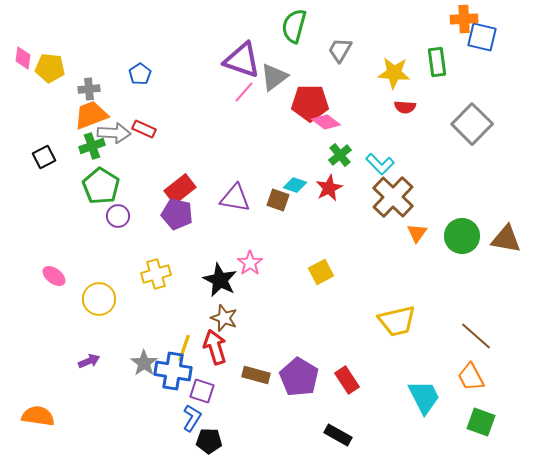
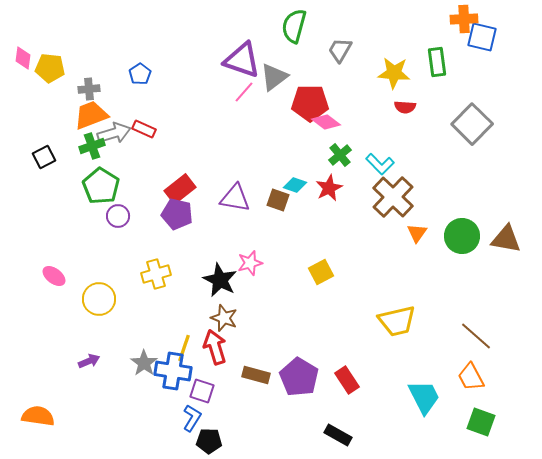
gray arrow at (114, 133): rotated 20 degrees counterclockwise
pink star at (250, 263): rotated 20 degrees clockwise
